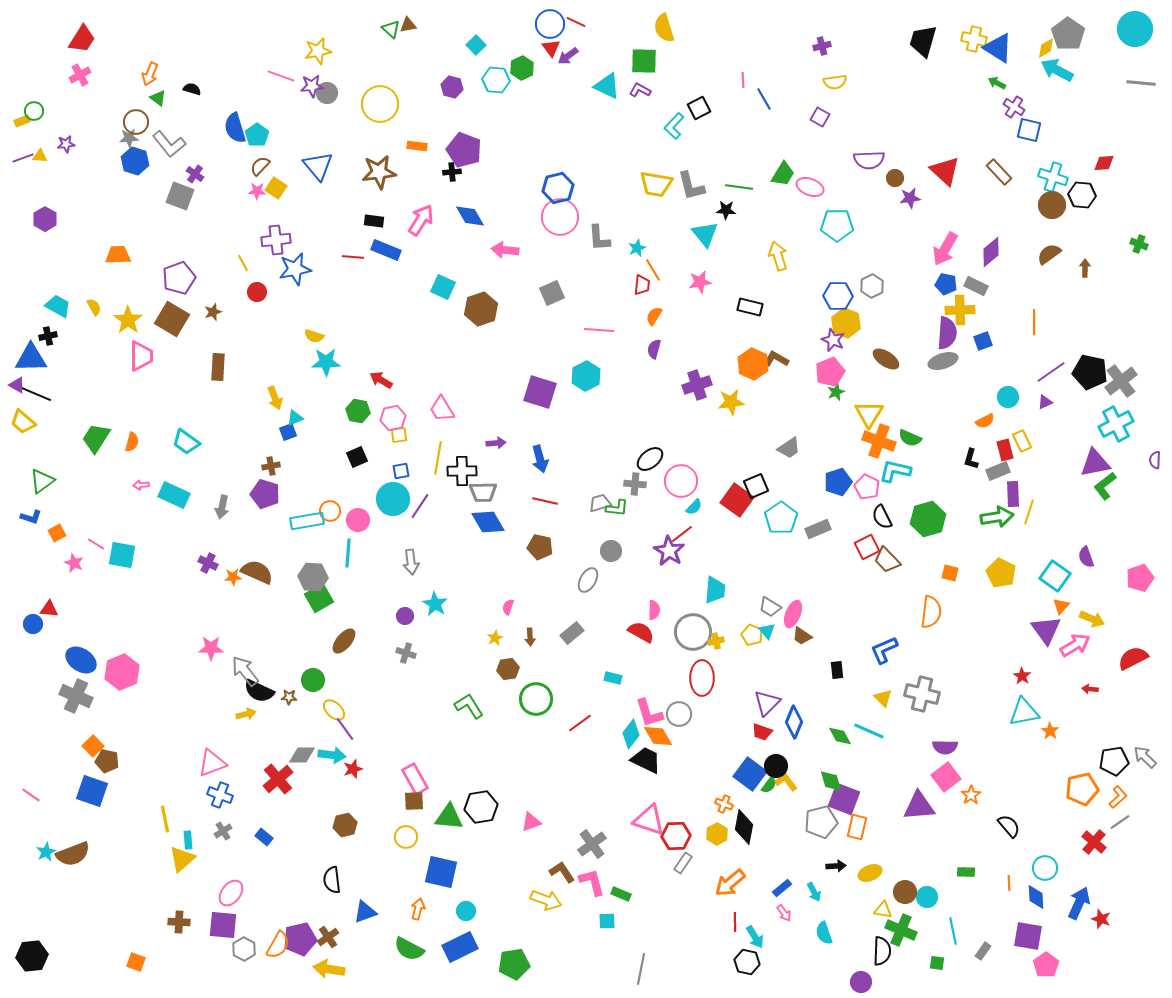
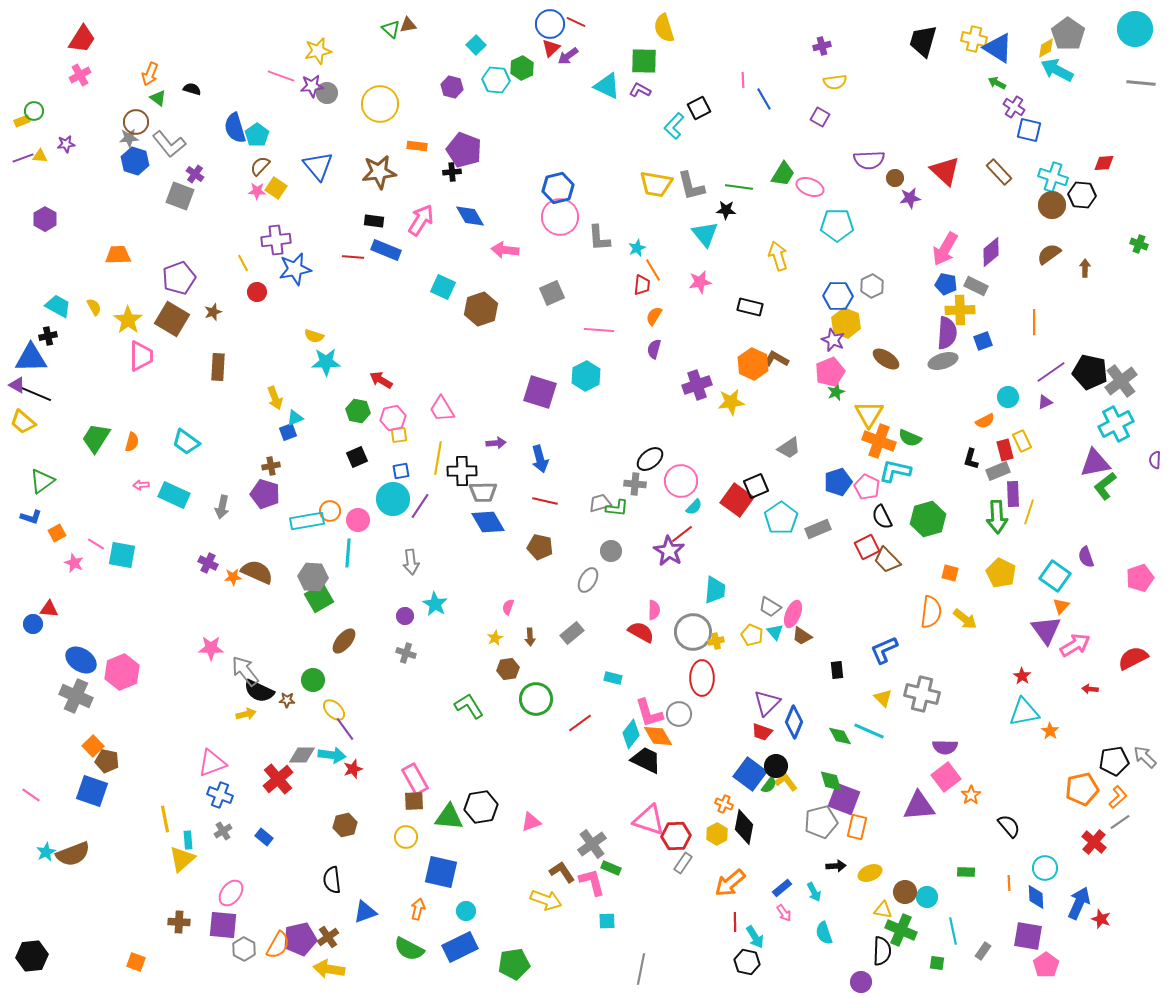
red triangle at (551, 48): rotated 24 degrees clockwise
green arrow at (997, 517): rotated 96 degrees clockwise
yellow arrow at (1092, 619): moved 127 px left; rotated 15 degrees clockwise
cyan triangle at (767, 631): moved 8 px right, 1 px down
brown star at (289, 697): moved 2 px left, 3 px down
green rectangle at (621, 894): moved 10 px left, 26 px up
